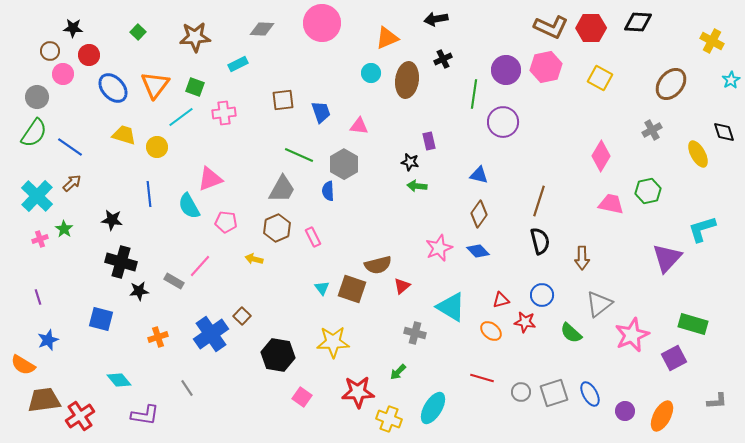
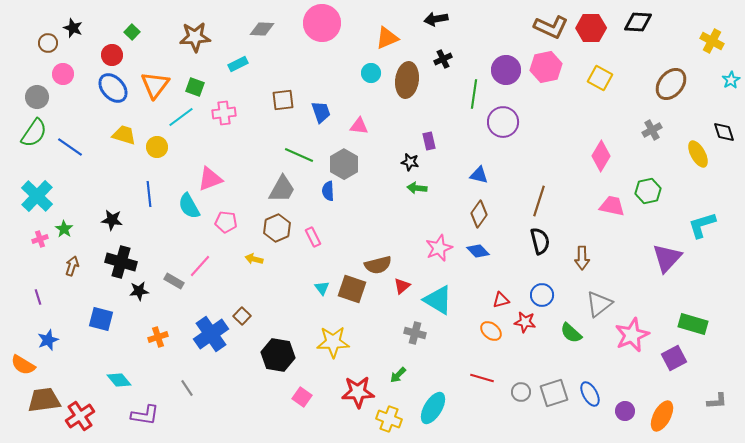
black star at (73, 28): rotated 18 degrees clockwise
green square at (138, 32): moved 6 px left
brown circle at (50, 51): moved 2 px left, 8 px up
red circle at (89, 55): moved 23 px right
brown arrow at (72, 183): moved 83 px down; rotated 30 degrees counterclockwise
green arrow at (417, 186): moved 2 px down
pink trapezoid at (611, 204): moved 1 px right, 2 px down
cyan L-shape at (702, 229): moved 4 px up
cyan triangle at (451, 307): moved 13 px left, 7 px up
green arrow at (398, 372): moved 3 px down
